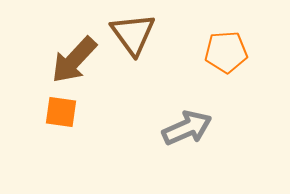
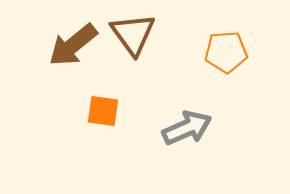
brown arrow: moved 1 px left, 15 px up; rotated 8 degrees clockwise
orange square: moved 42 px right, 1 px up
